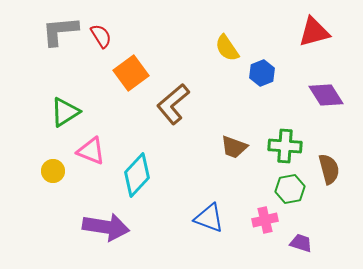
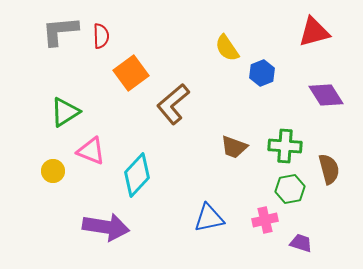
red semicircle: rotated 30 degrees clockwise
blue triangle: rotated 32 degrees counterclockwise
